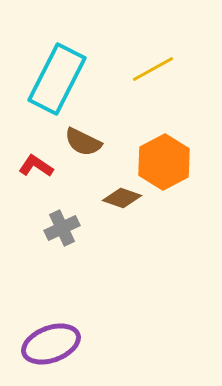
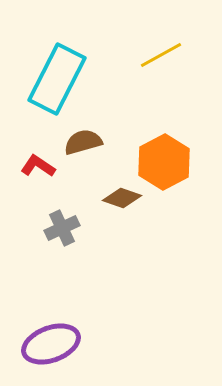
yellow line: moved 8 px right, 14 px up
brown semicircle: rotated 138 degrees clockwise
red L-shape: moved 2 px right
